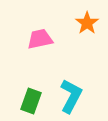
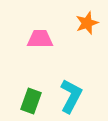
orange star: rotated 15 degrees clockwise
pink trapezoid: rotated 12 degrees clockwise
